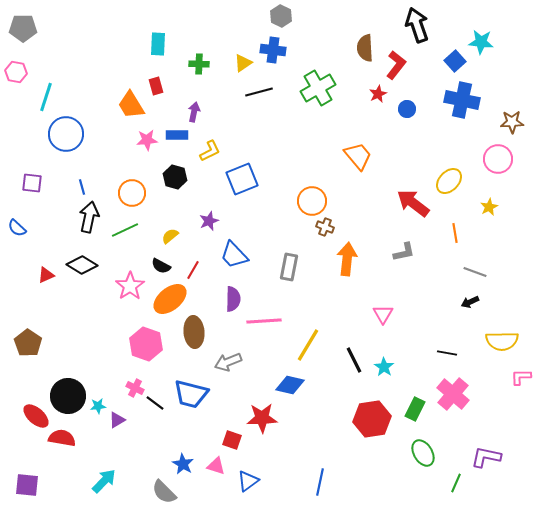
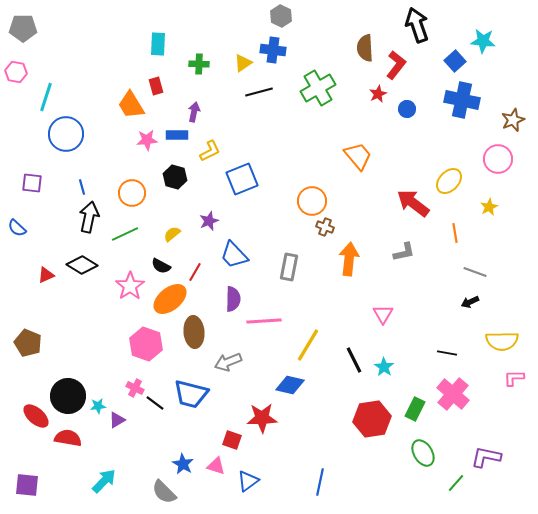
cyan star at (481, 42): moved 2 px right, 1 px up
brown star at (512, 122): moved 1 px right, 2 px up; rotated 20 degrees counterclockwise
green line at (125, 230): moved 4 px down
yellow semicircle at (170, 236): moved 2 px right, 2 px up
orange arrow at (347, 259): moved 2 px right
red line at (193, 270): moved 2 px right, 2 px down
brown pentagon at (28, 343): rotated 12 degrees counterclockwise
pink L-shape at (521, 377): moved 7 px left, 1 px down
red semicircle at (62, 438): moved 6 px right
green line at (456, 483): rotated 18 degrees clockwise
